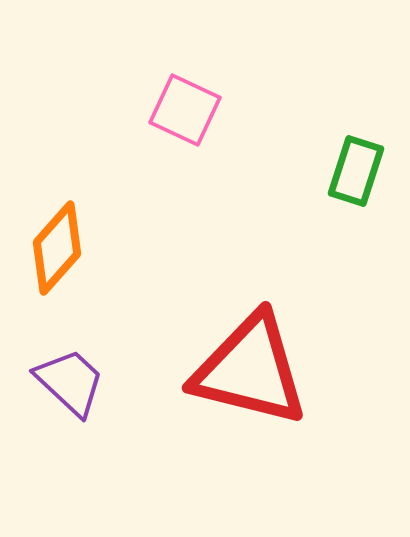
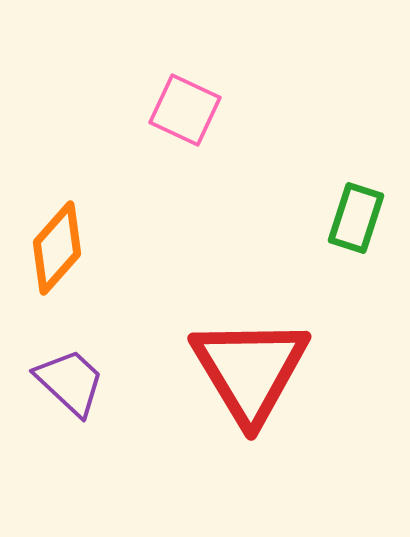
green rectangle: moved 47 px down
red triangle: rotated 45 degrees clockwise
